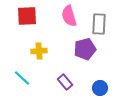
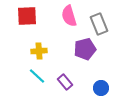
gray rectangle: rotated 25 degrees counterclockwise
cyan line: moved 15 px right, 2 px up
blue circle: moved 1 px right
